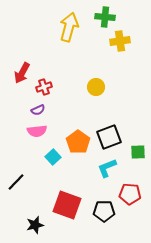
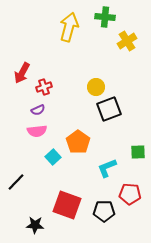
yellow cross: moved 7 px right; rotated 24 degrees counterclockwise
black square: moved 28 px up
black star: rotated 18 degrees clockwise
